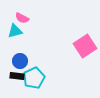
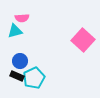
pink semicircle: rotated 32 degrees counterclockwise
pink square: moved 2 px left, 6 px up; rotated 15 degrees counterclockwise
black rectangle: rotated 16 degrees clockwise
